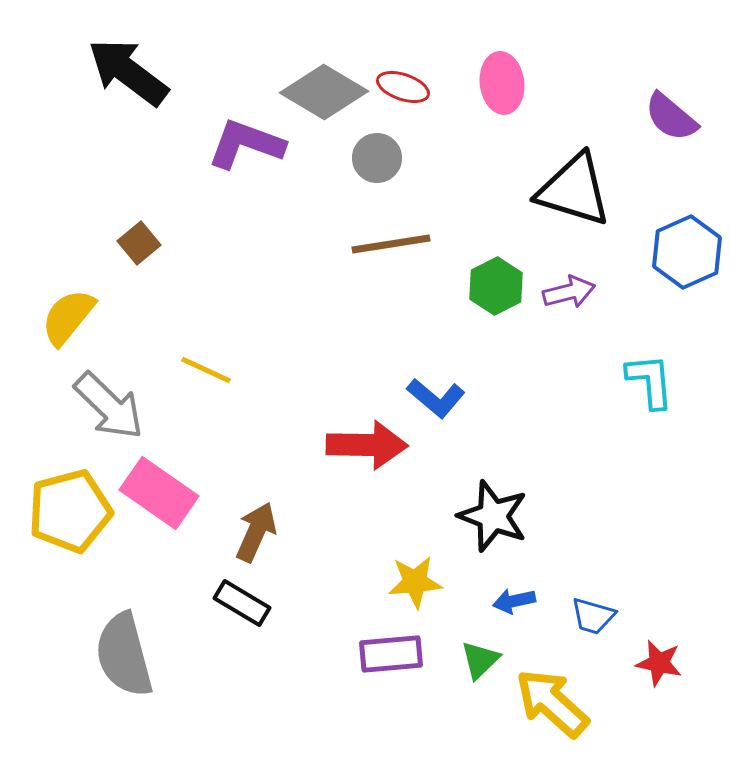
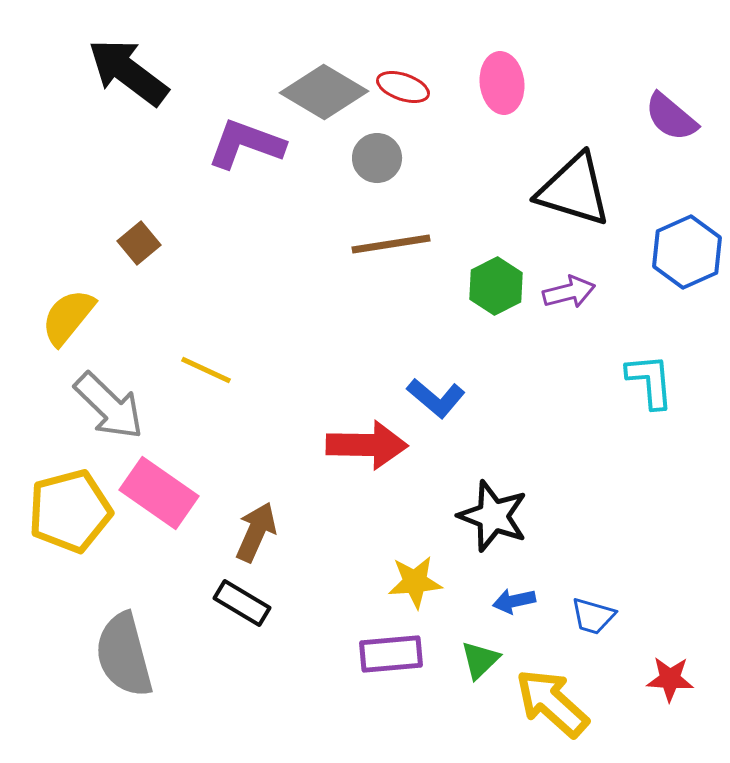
red star: moved 11 px right, 16 px down; rotated 9 degrees counterclockwise
